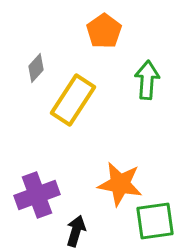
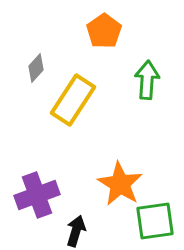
orange star: rotated 21 degrees clockwise
